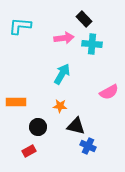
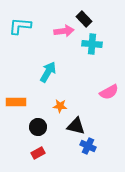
pink arrow: moved 7 px up
cyan arrow: moved 14 px left, 2 px up
red rectangle: moved 9 px right, 2 px down
